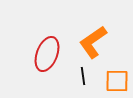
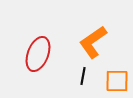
red ellipse: moved 9 px left
black line: rotated 18 degrees clockwise
